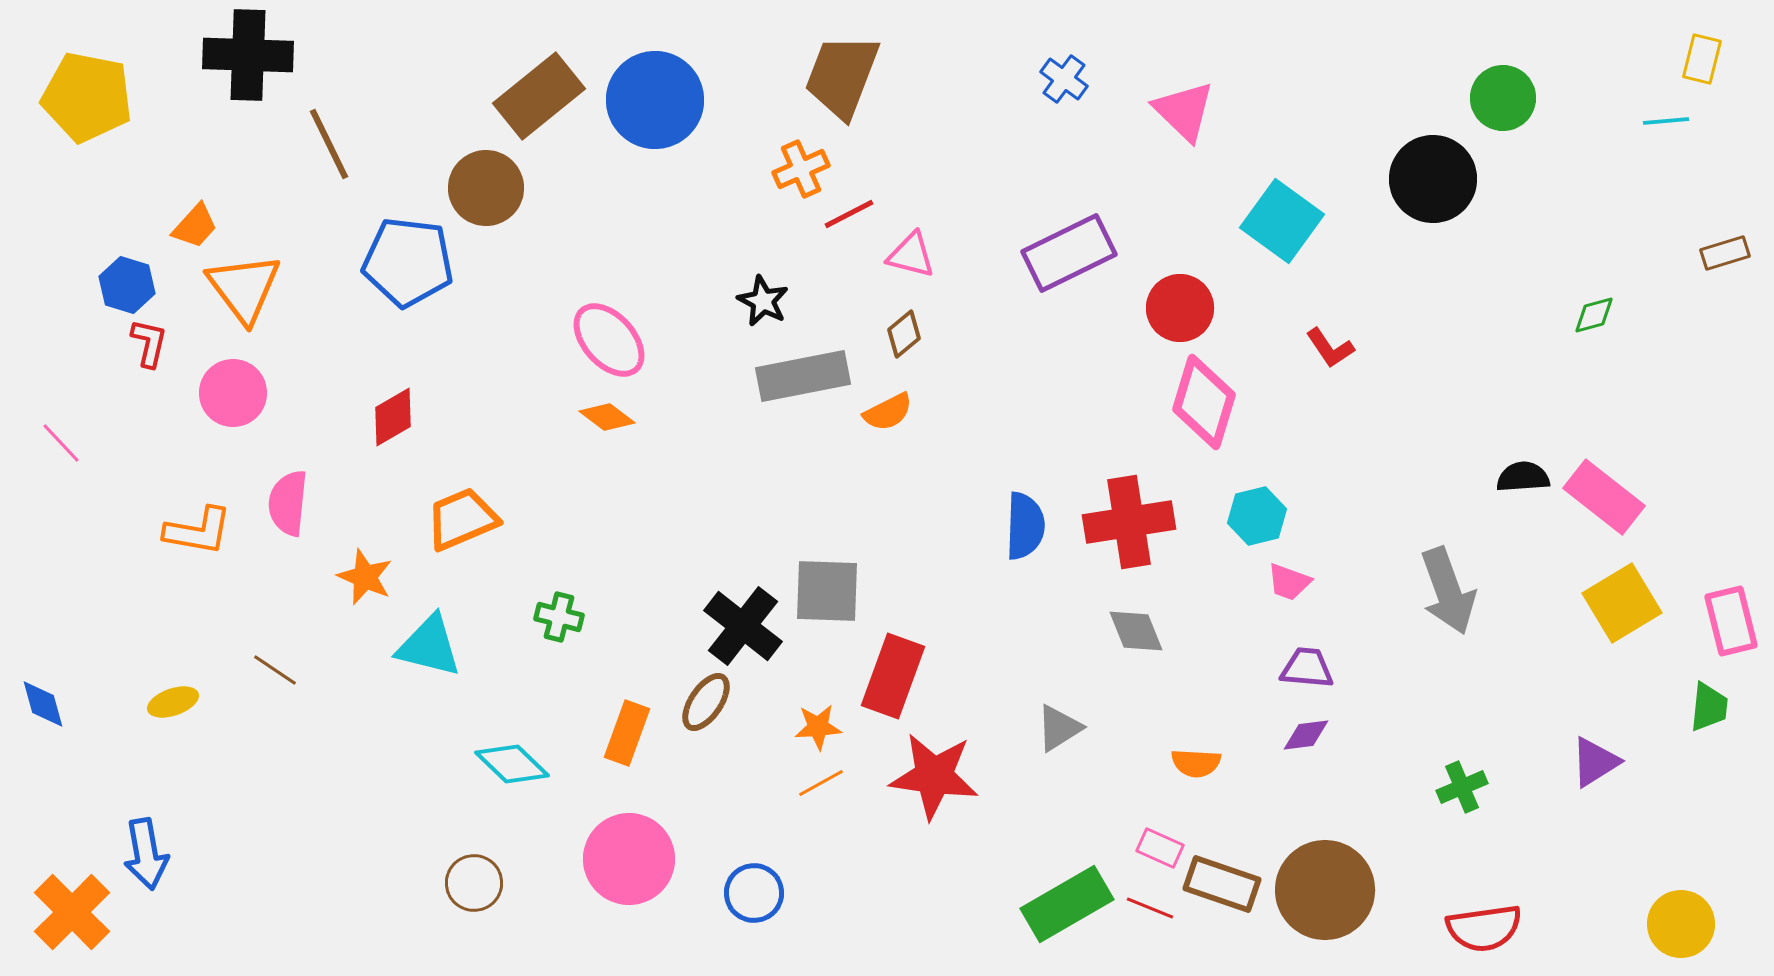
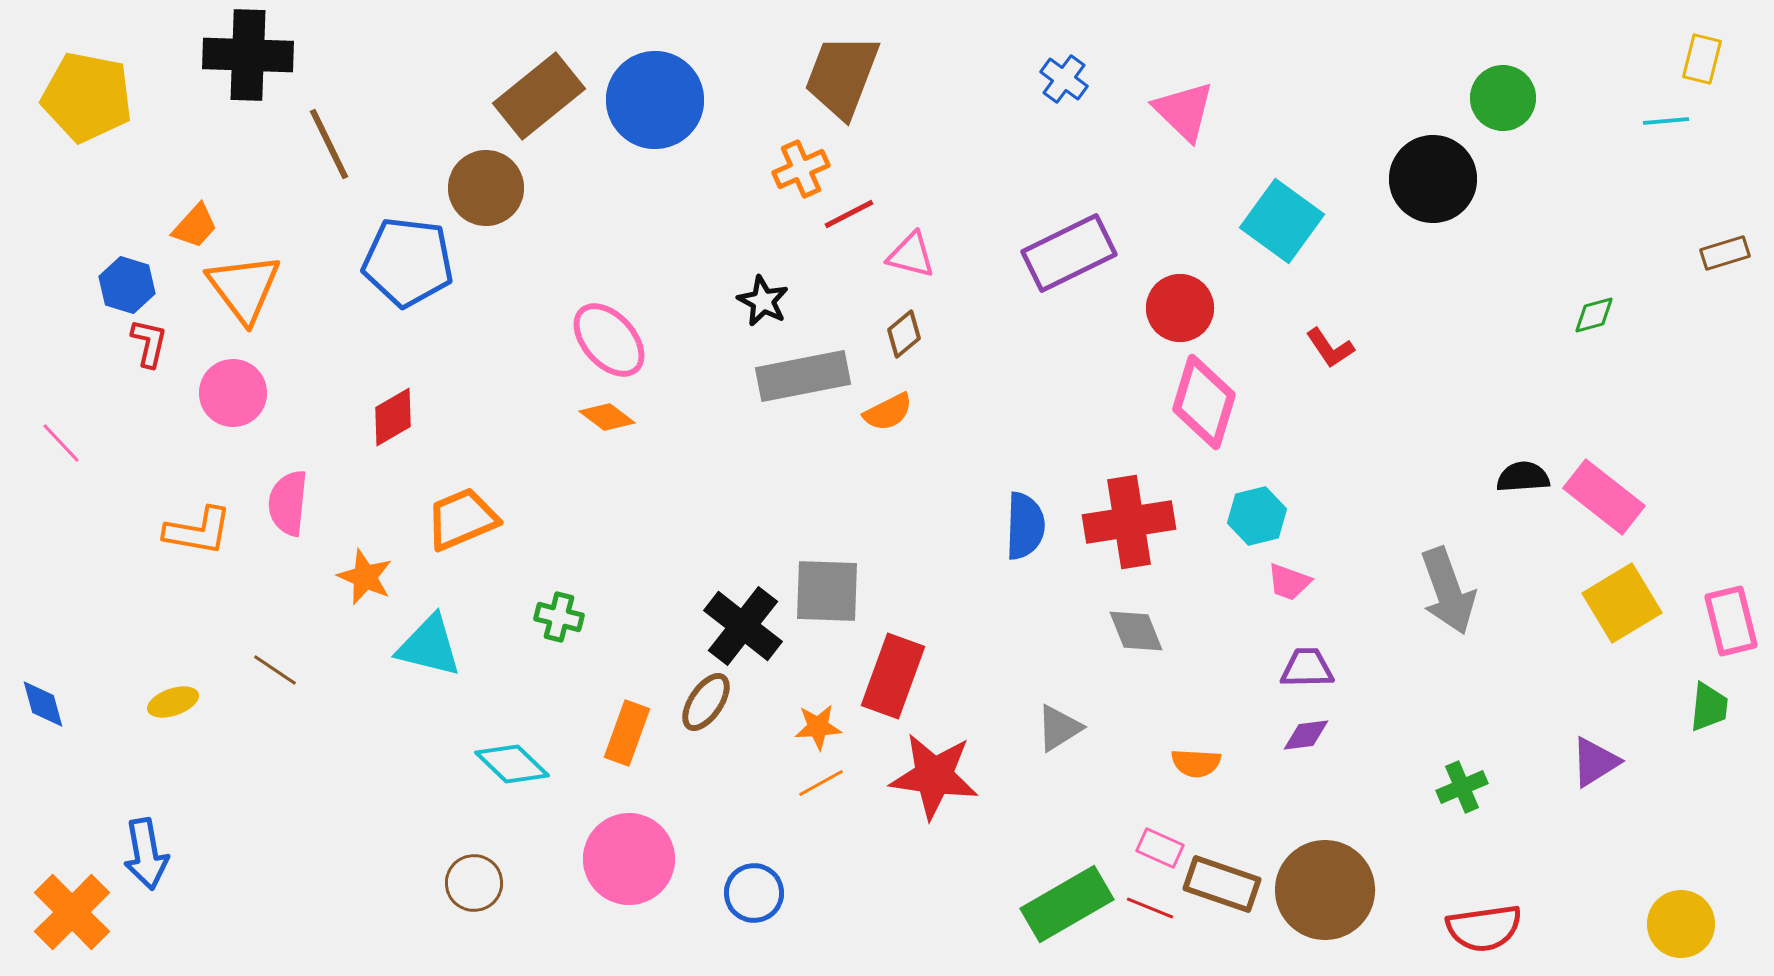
purple trapezoid at (1307, 668): rotated 6 degrees counterclockwise
